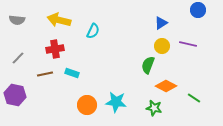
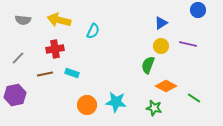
gray semicircle: moved 6 px right
yellow circle: moved 1 px left
purple hexagon: rotated 25 degrees counterclockwise
